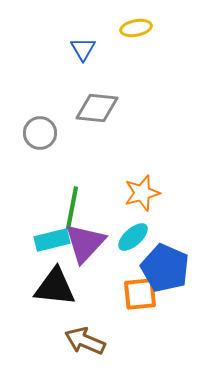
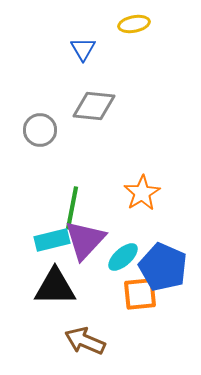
yellow ellipse: moved 2 px left, 4 px up
gray diamond: moved 3 px left, 2 px up
gray circle: moved 3 px up
orange star: rotated 15 degrees counterclockwise
cyan ellipse: moved 10 px left, 20 px down
purple triangle: moved 3 px up
blue pentagon: moved 2 px left, 1 px up
black triangle: rotated 6 degrees counterclockwise
